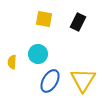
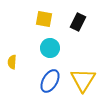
cyan circle: moved 12 px right, 6 px up
